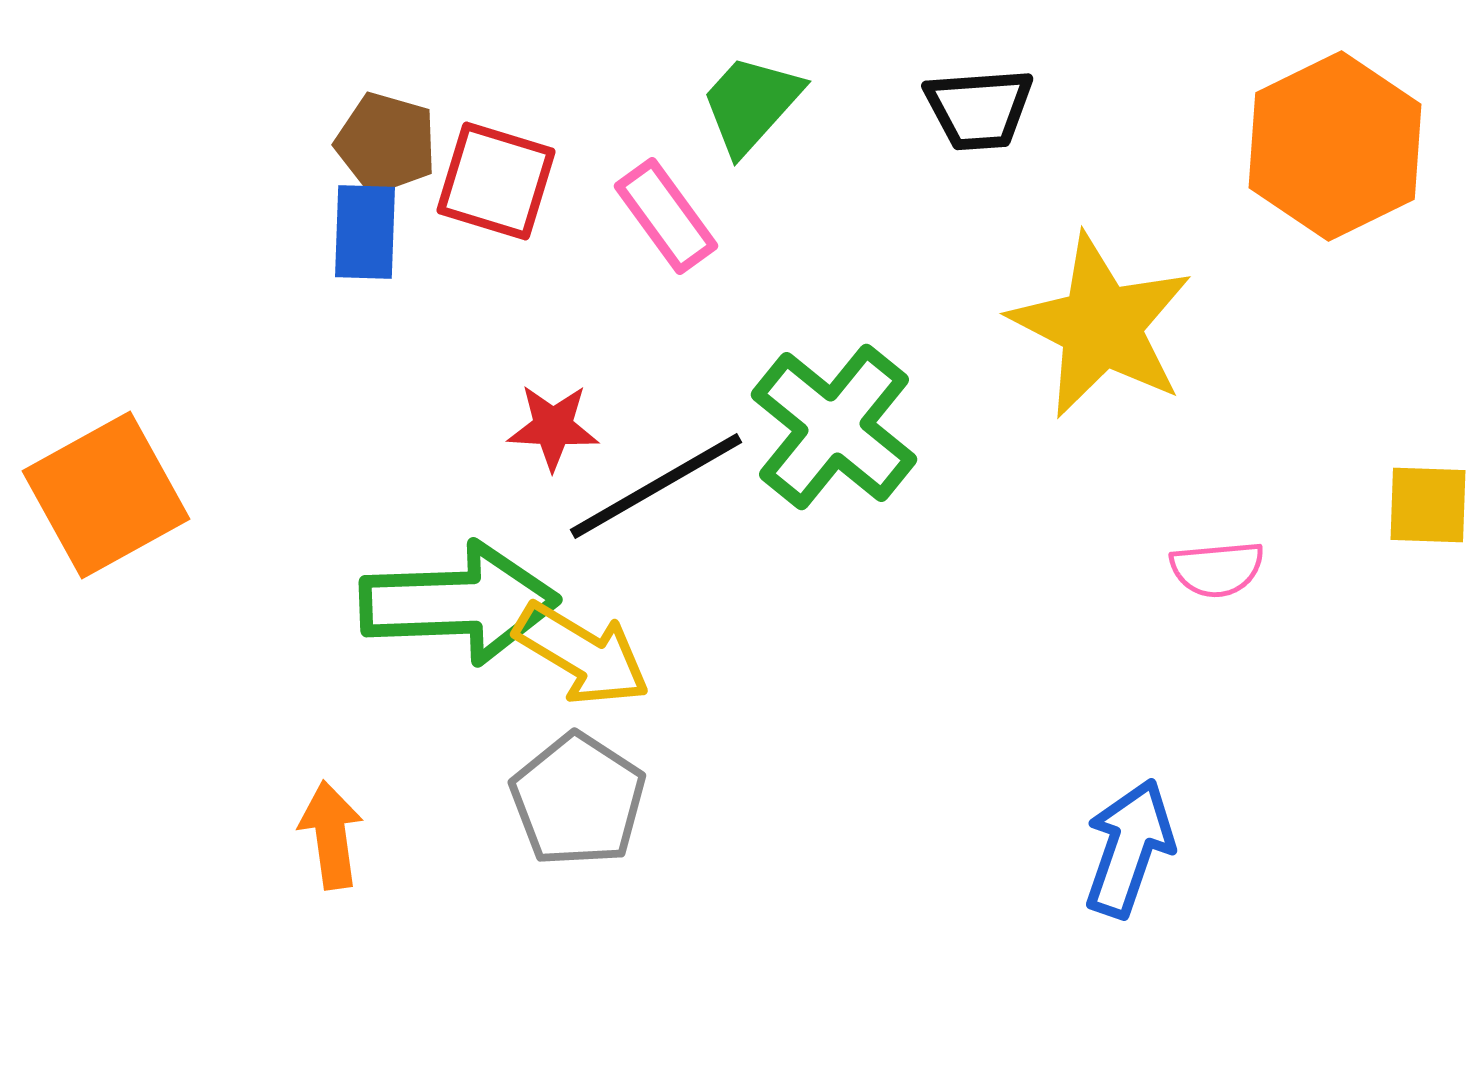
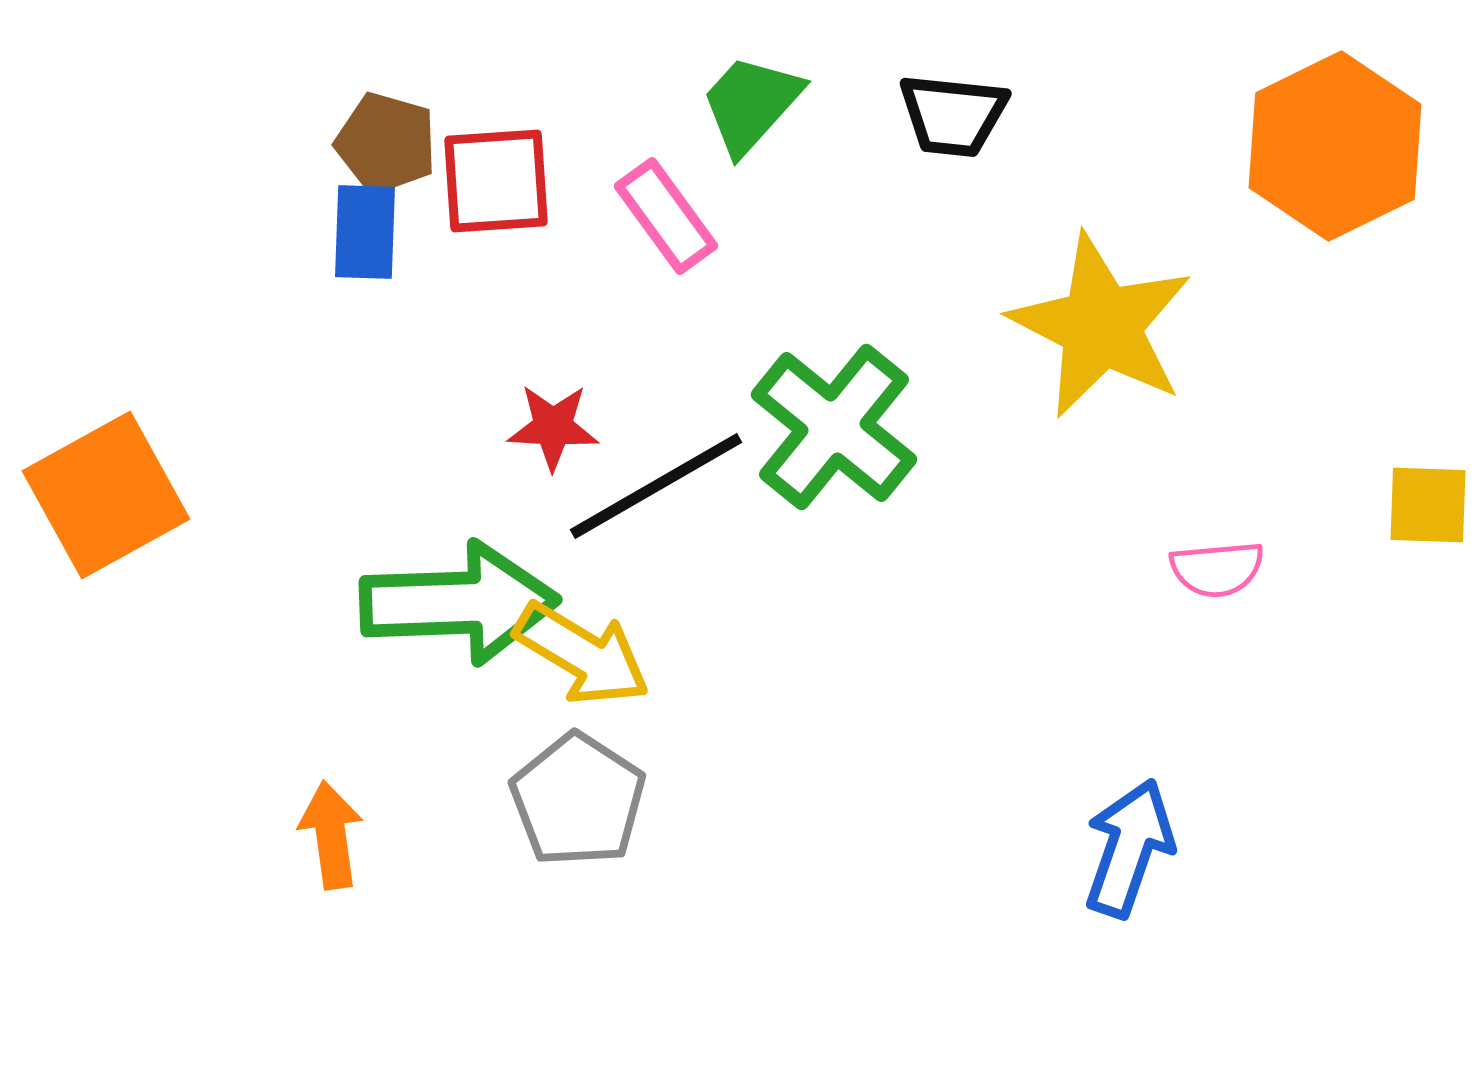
black trapezoid: moved 26 px left, 6 px down; rotated 10 degrees clockwise
red square: rotated 21 degrees counterclockwise
